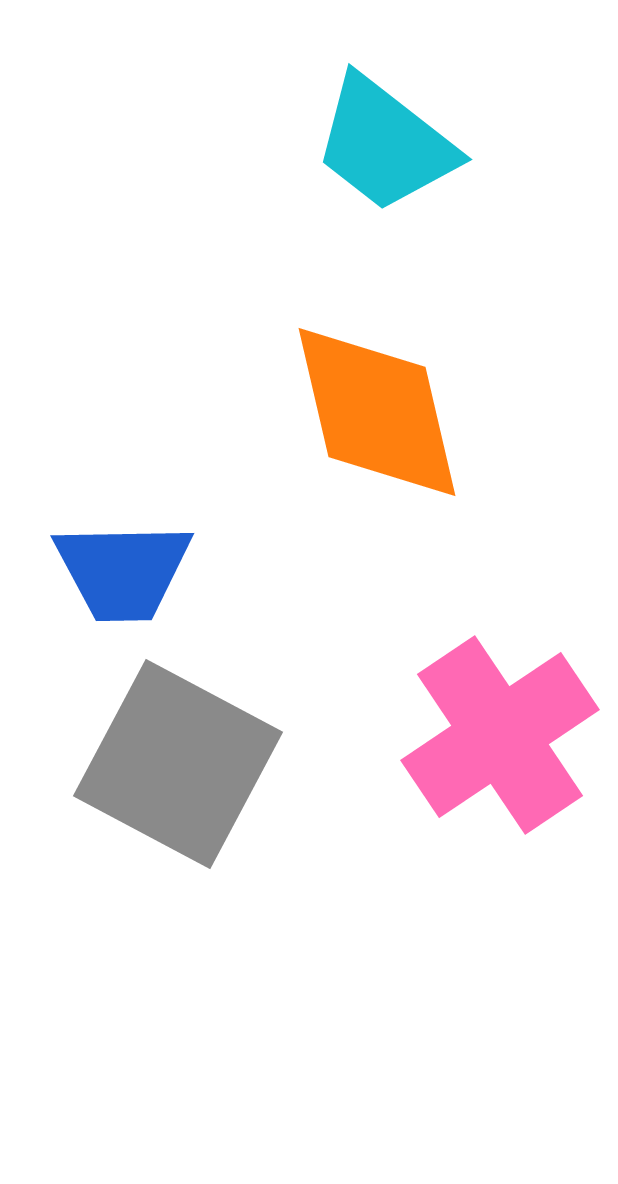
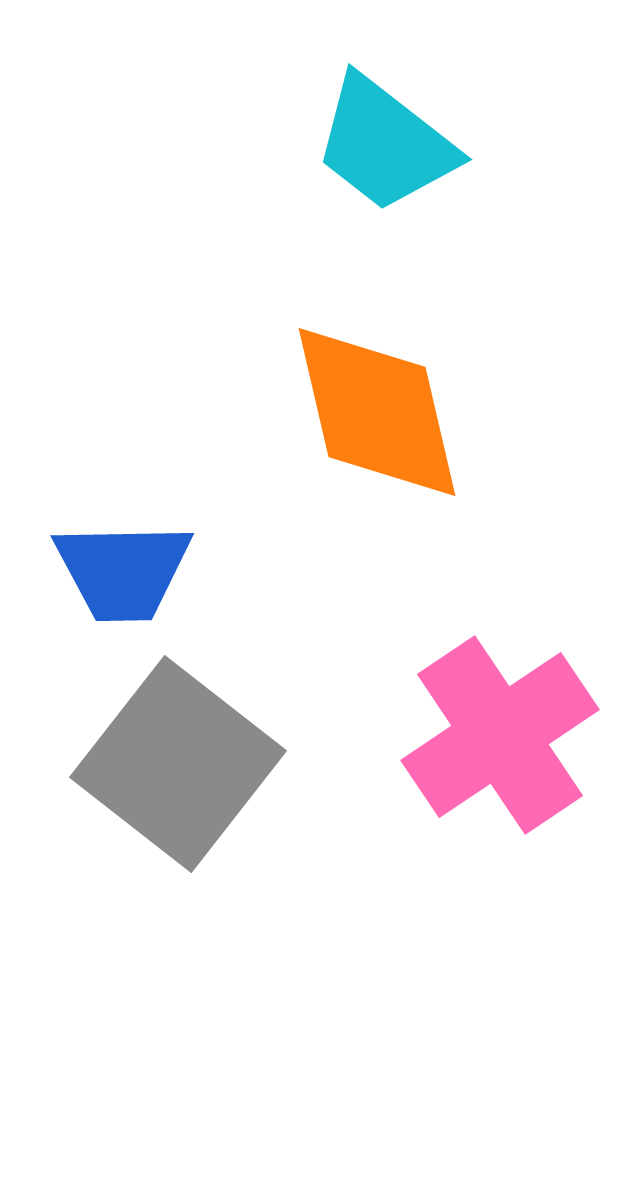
gray square: rotated 10 degrees clockwise
